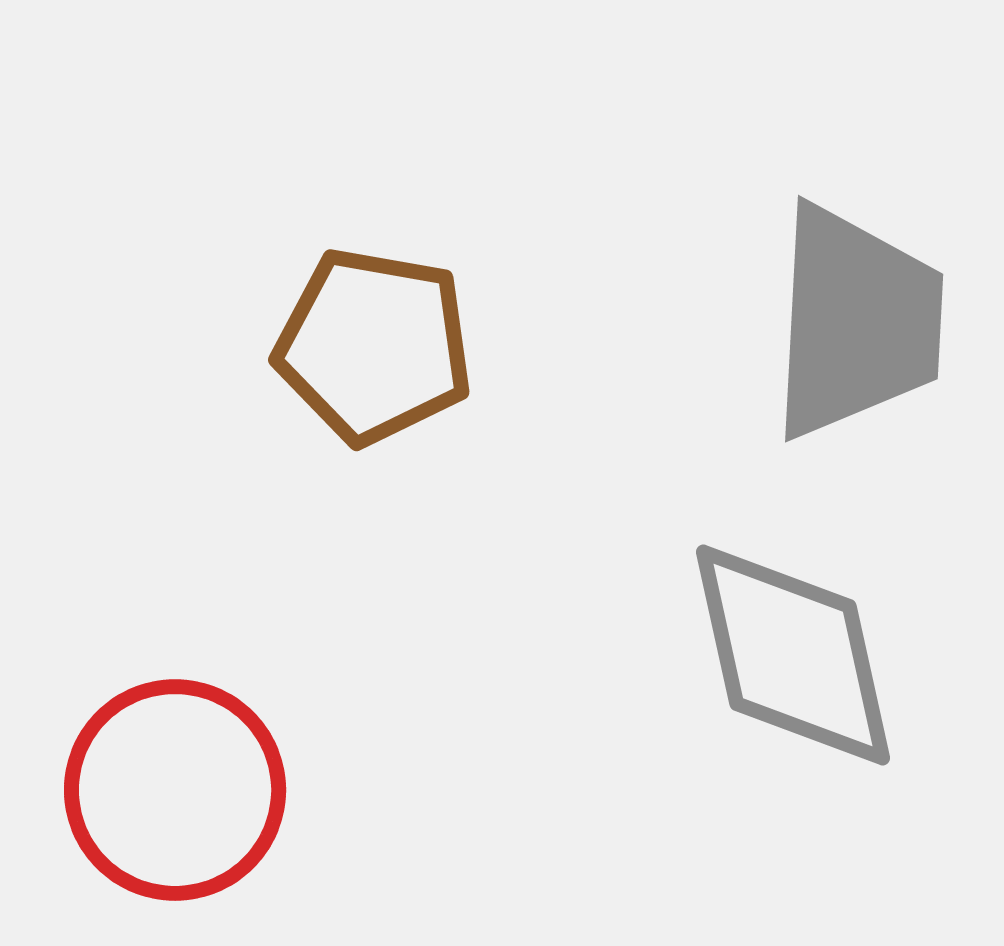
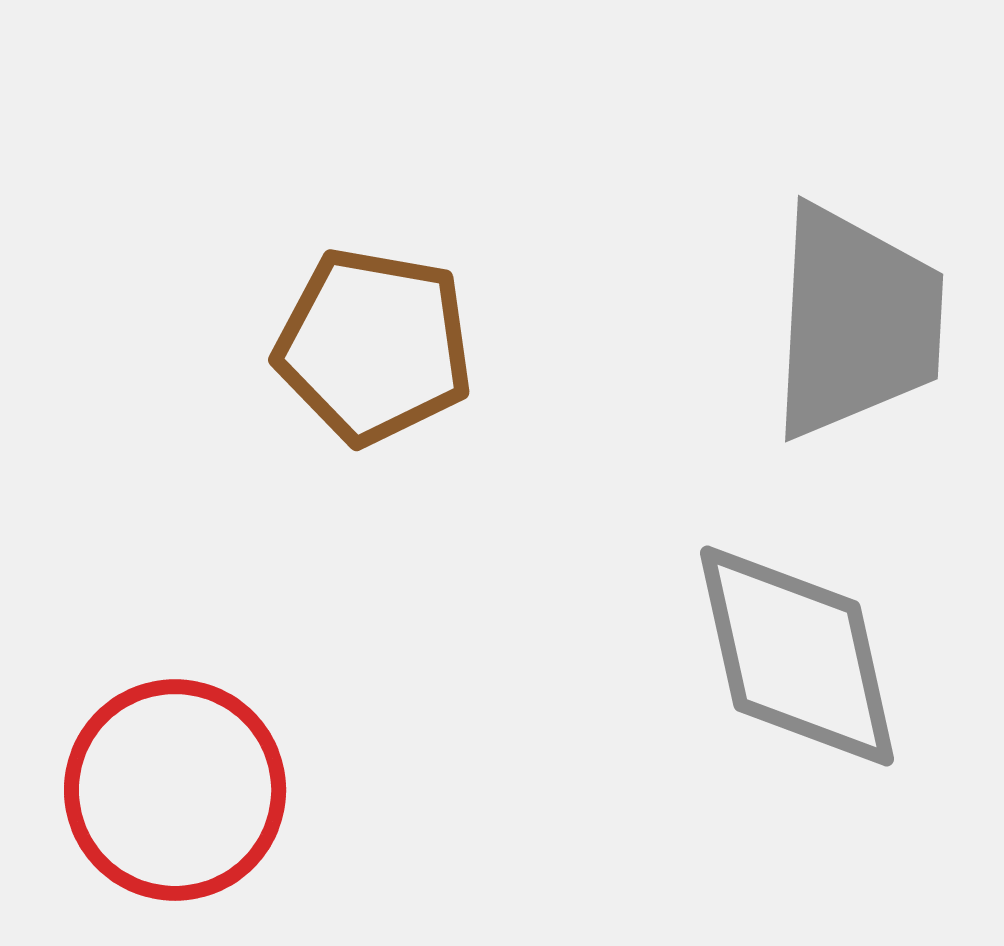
gray diamond: moved 4 px right, 1 px down
